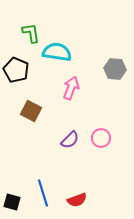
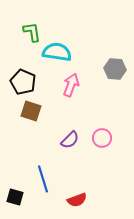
green L-shape: moved 1 px right, 1 px up
black pentagon: moved 7 px right, 12 px down
pink arrow: moved 3 px up
brown square: rotated 10 degrees counterclockwise
pink circle: moved 1 px right
blue line: moved 14 px up
black square: moved 3 px right, 5 px up
